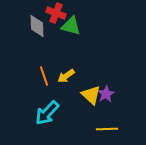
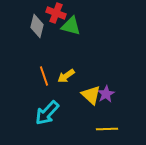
gray diamond: rotated 15 degrees clockwise
